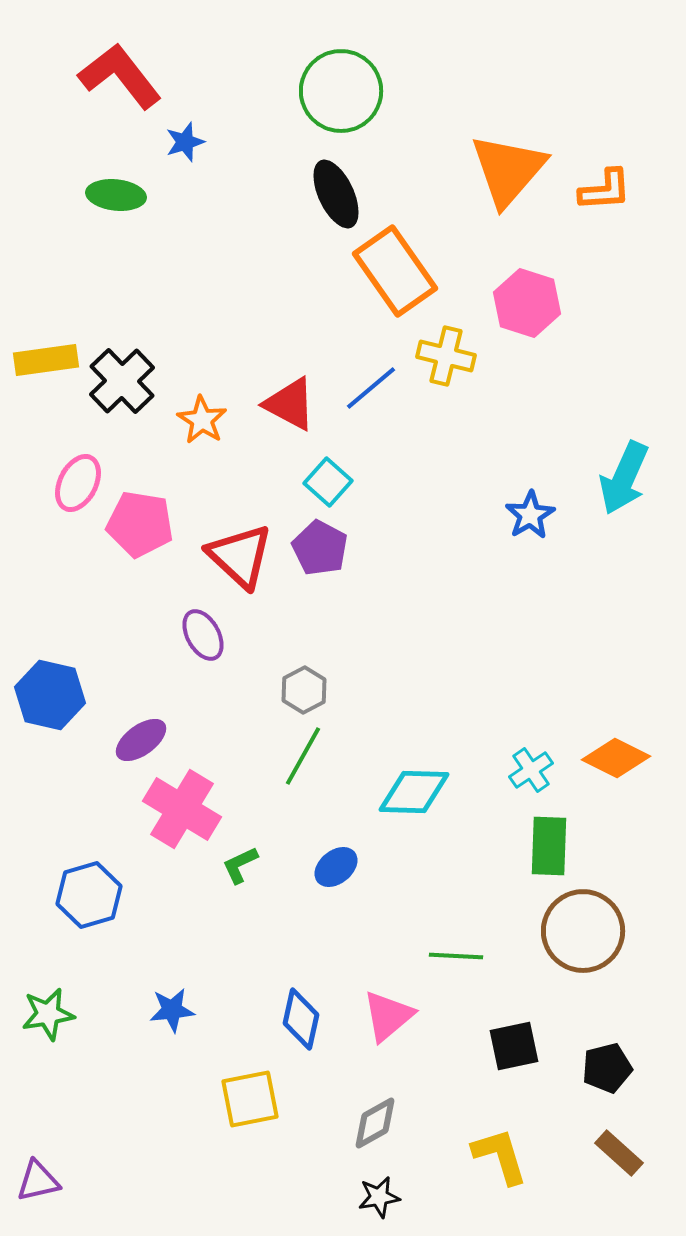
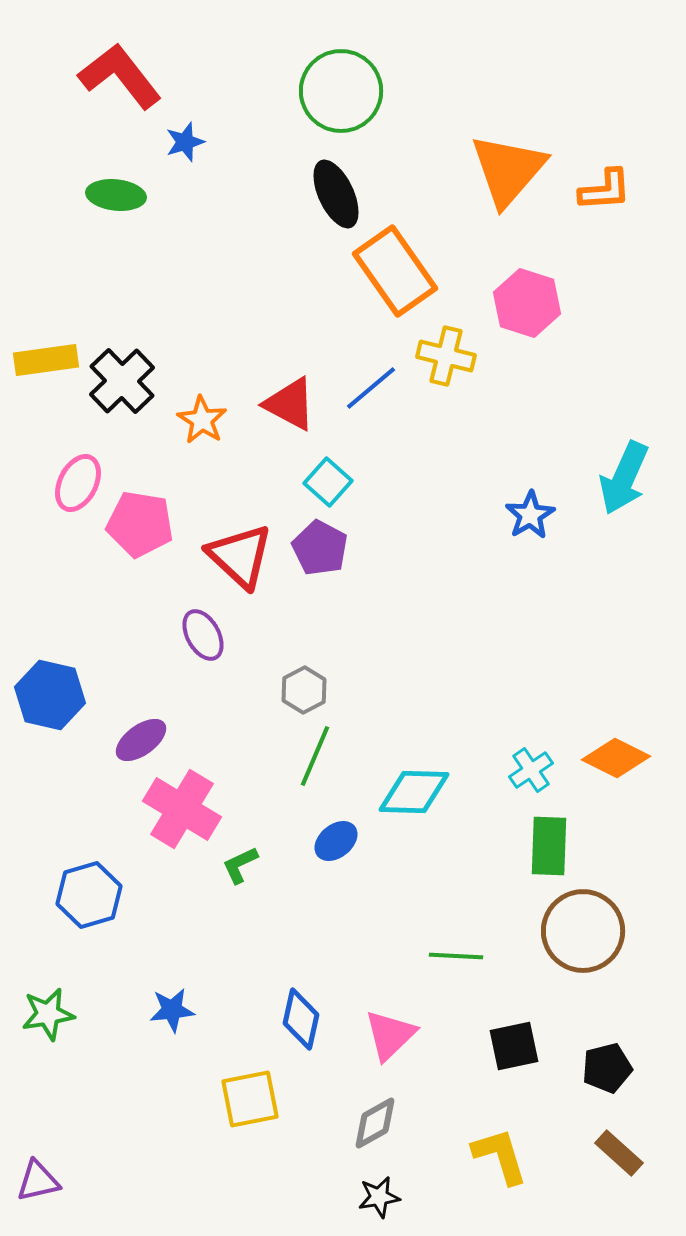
green line at (303, 756): moved 12 px right; rotated 6 degrees counterclockwise
blue ellipse at (336, 867): moved 26 px up
pink triangle at (388, 1016): moved 2 px right, 19 px down; rotated 4 degrees counterclockwise
